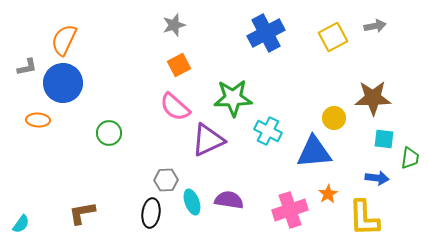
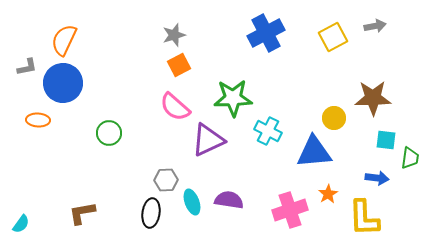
gray star: moved 10 px down
cyan square: moved 2 px right, 1 px down
